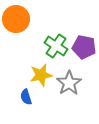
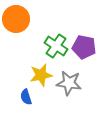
gray star: rotated 30 degrees counterclockwise
